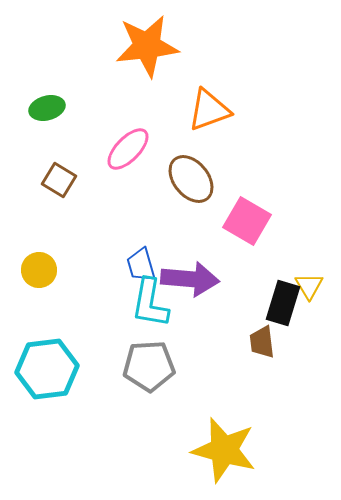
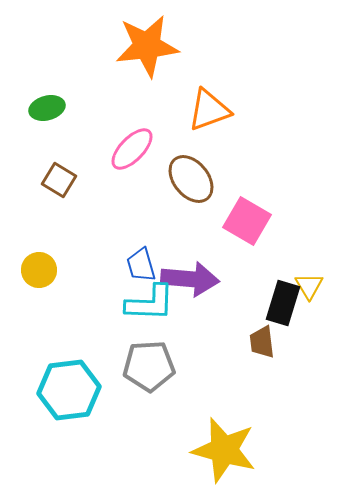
pink ellipse: moved 4 px right
cyan L-shape: rotated 98 degrees counterclockwise
cyan hexagon: moved 22 px right, 21 px down
